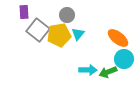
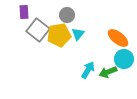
cyan arrow: rotated 60 degrees counterclockwise
